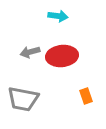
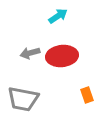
cyan arrow: rotated 42 degrees counterclockwise
gray arrow: moved 1 px down
orange rectangle: moved 1 px right, 1 px up
